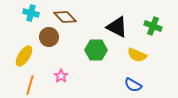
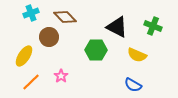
cyan cross: rotated 35 degrees counterclockwise
orange line: moved 1 px right, 3 px up; rotated 30 degrees clockwise
